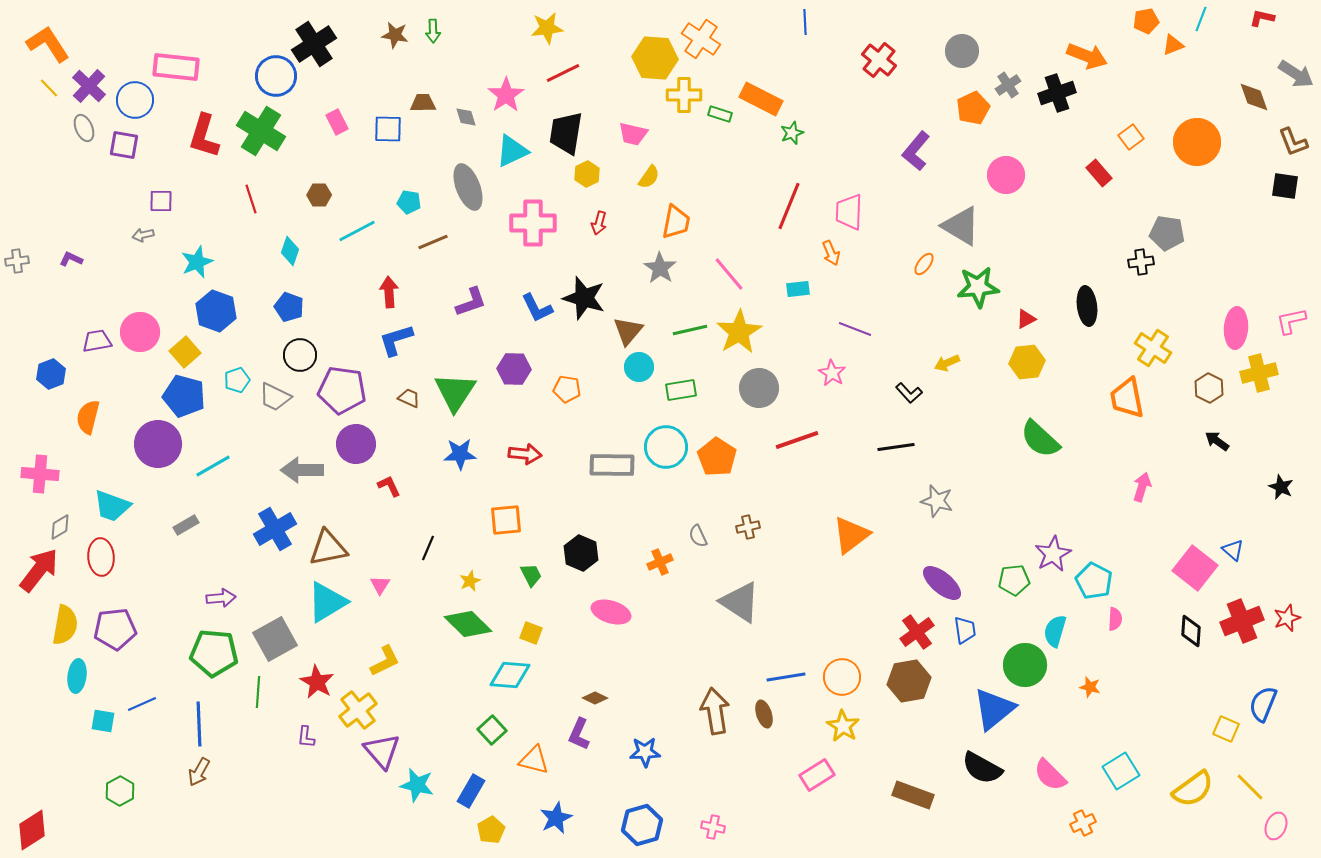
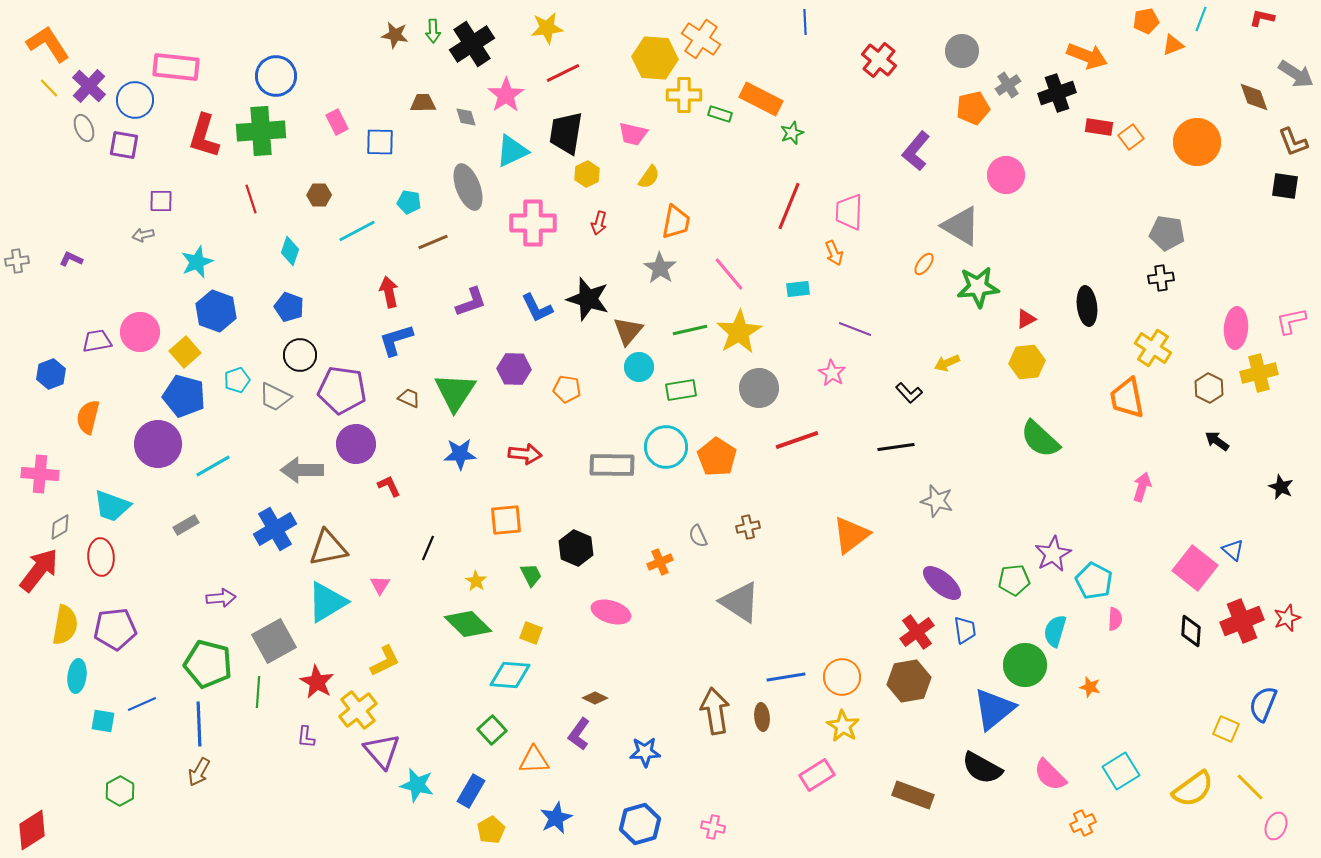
black cross at (314, 44): moved 158 px right
orange pentagon at (973, 108): rotated 12 degrees clockwise
blue square at (388, 129): moved 8 px left, 13 px down
green cross at (261, 131): rotated 36 degrees counterclockwise
red rectangle at (1099, 173): moved 46 px up; rotated 40 degrees counterclockwise
orange arrow at (831, 253): moved 3 px right
black cross at (1141, 262): moved 20 px right, 16 px down
red arrow at (389, 292): rotated 8 degrees counterclockwise
black star at (584, 298): moved 4 px right, 1 px down
black hexagon at (581, 553): moved 5 px left, 5 px up
yellow star at (470, 581): moved 6 px right; rotated 15 degrees counterclockwise
gray square at (275, 639): moved 1 px left, 2 px down
green pentagon at (214, 653): moved 6 px left, 11 px down; rotated 9 degrees clockwise
brown ellipse at (764, 714): moved 2 px left, 3 px down; rotated 12 degrees clockwise
purple L-shape at (579, 734): rotated 12 degrees clockwise
orange triangle at (534, 760): rotated 16 degrees counterclockwise
blue hexagon at (642, 825): moved 2 px left, 1 px up
